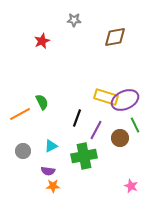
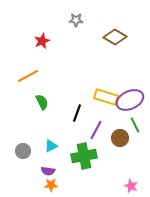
gray star: moved 2 px right
brown diamond: rotated 40 degrees clockwise
purple ellipse: moved 5 px right
orange line: moved 8 px right, 38 px up
black line: moved 5 px up
orange star: moved 2 px left, 1 px up
